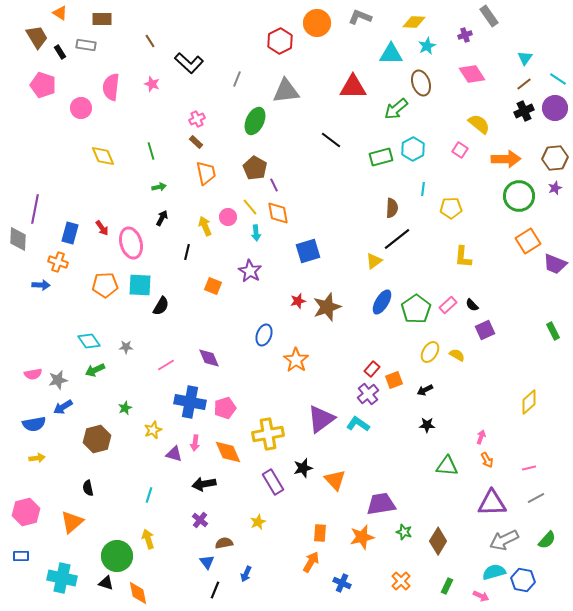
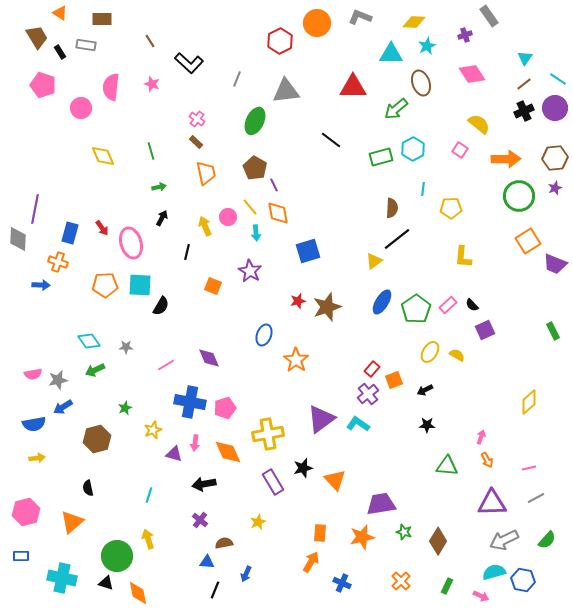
pink cross at (197, 119): rotated 28 degrees counterclockwise
blue triangle at (207, 562): rotated 49 degrees counterclockwise
